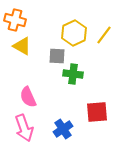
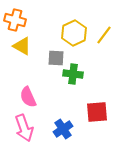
gray square: moved 1 px left, 2 px down
